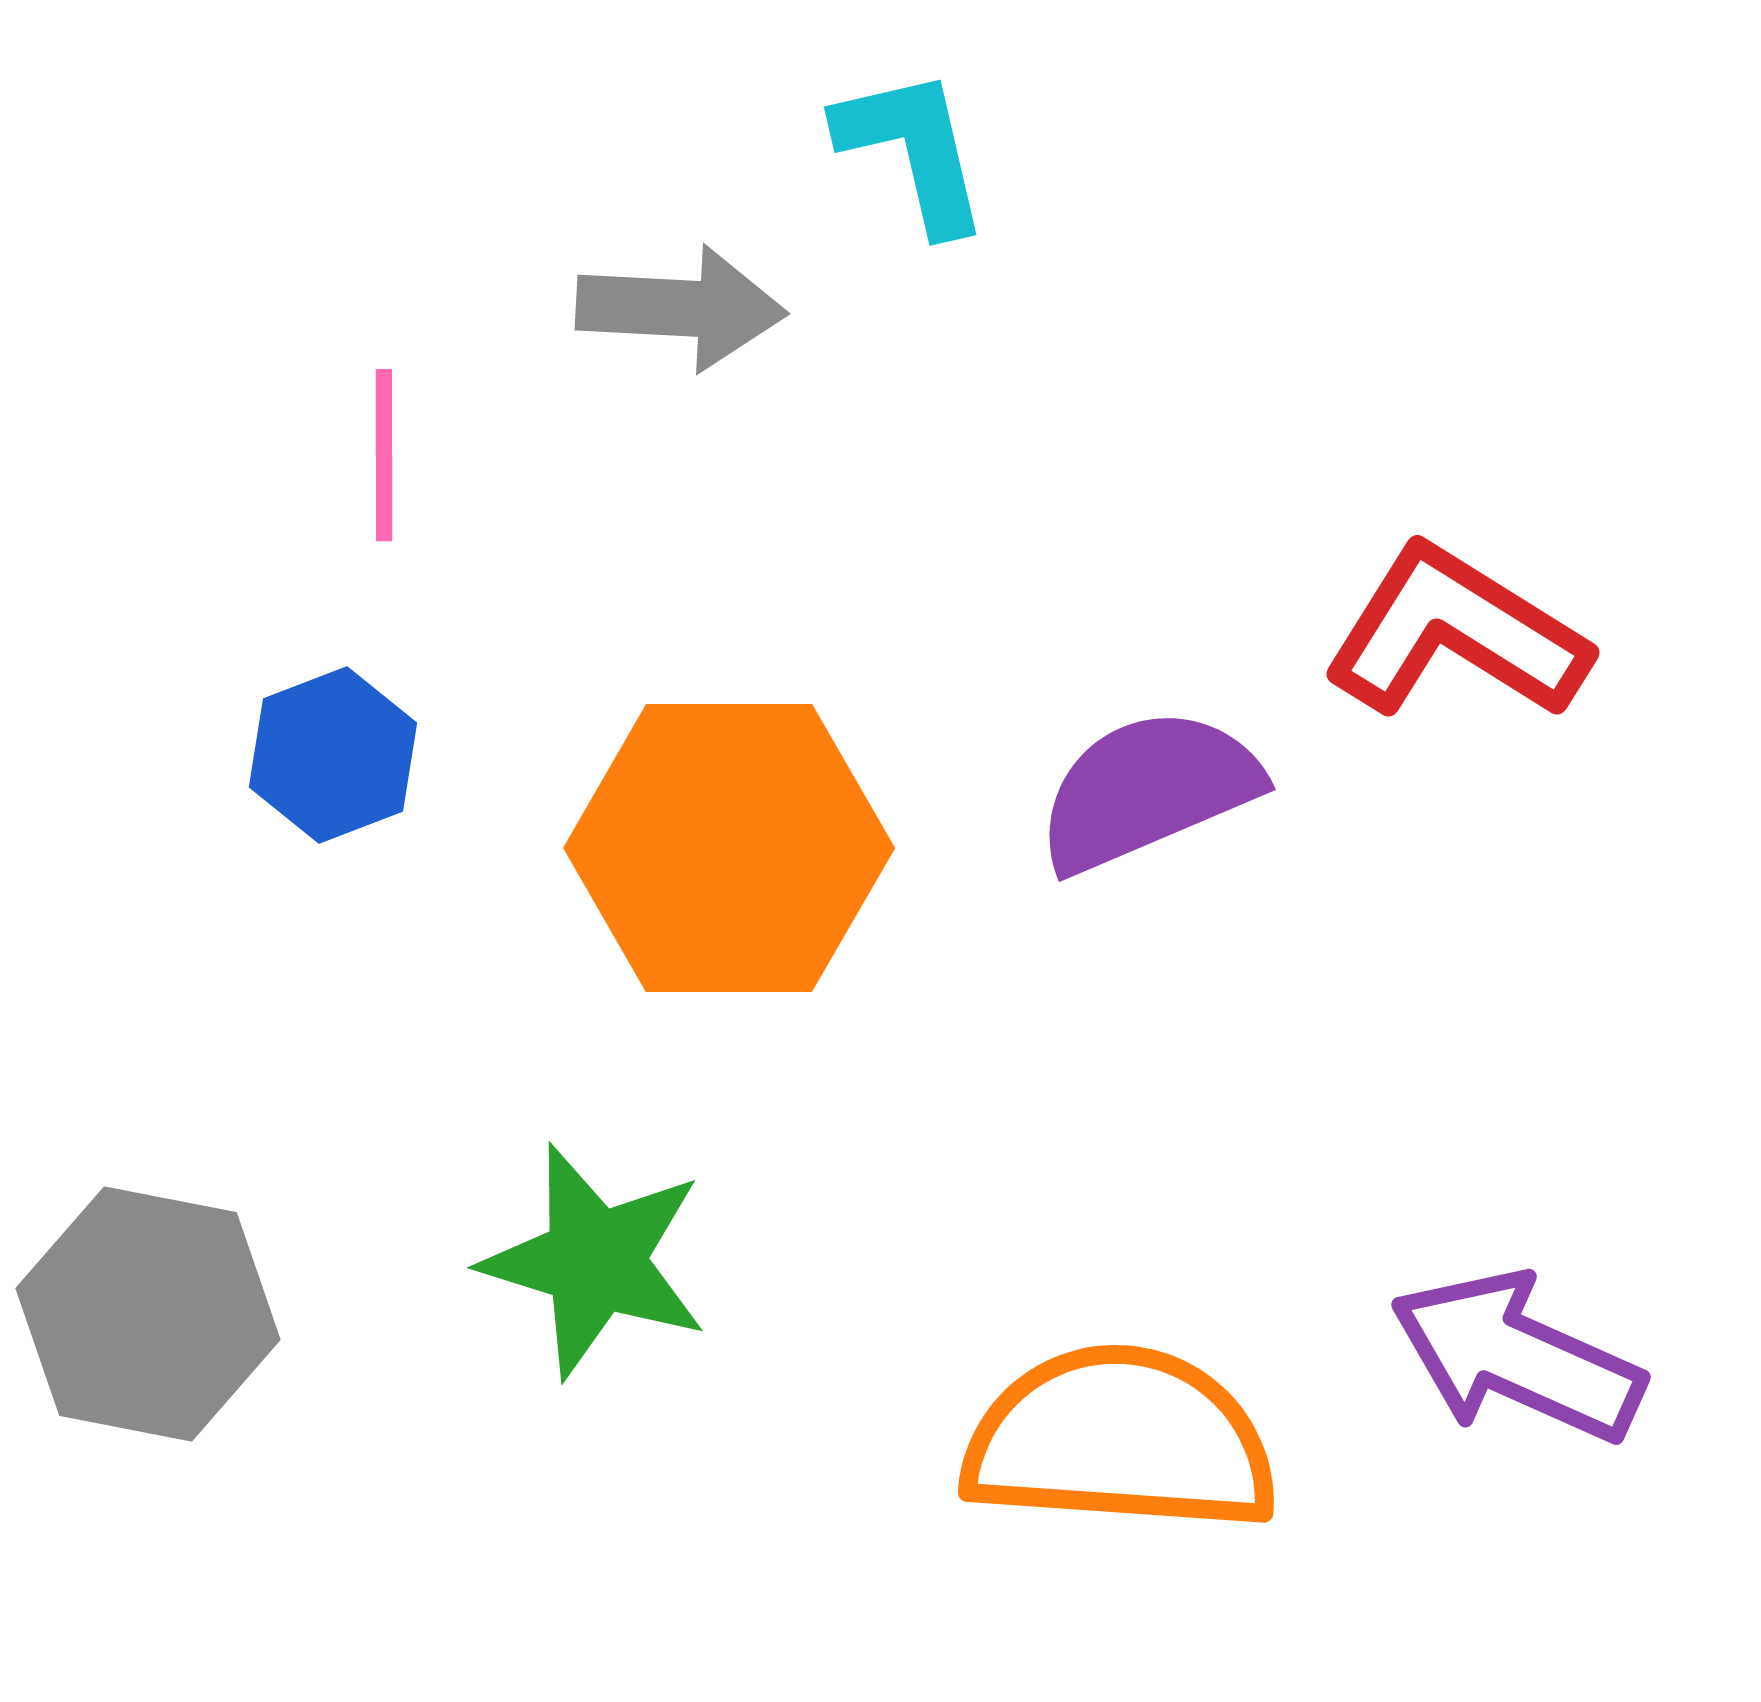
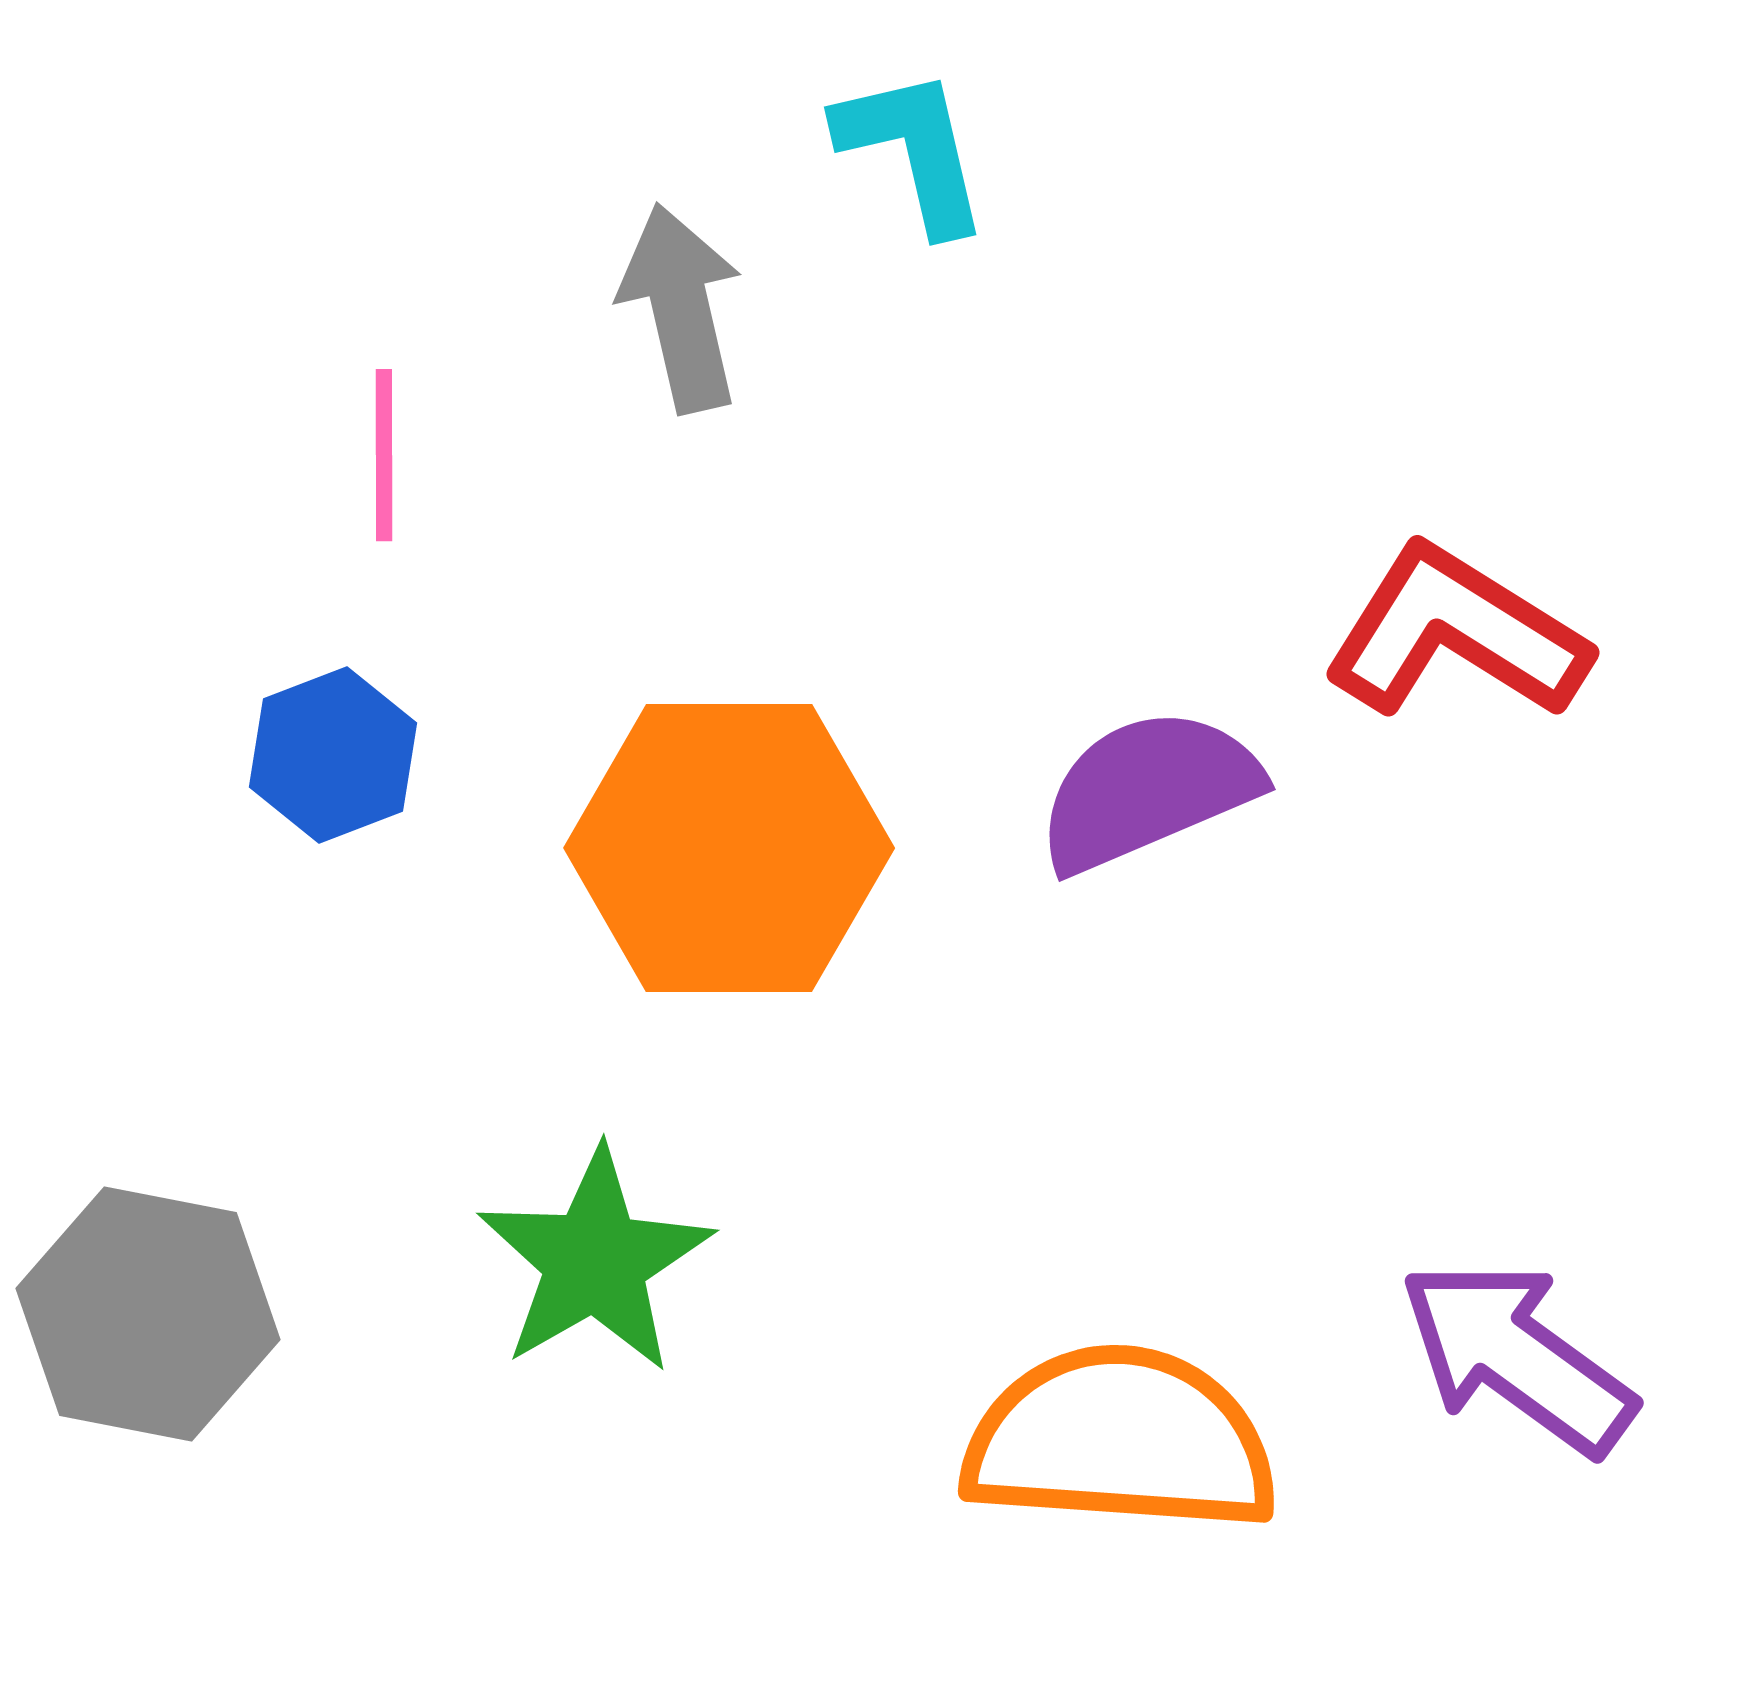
gray arrow: rotated 106 degrees counterclockwise
green star: rotated 25 degrees clockwise
purple arrow: rotated 12 degrees clockwise
